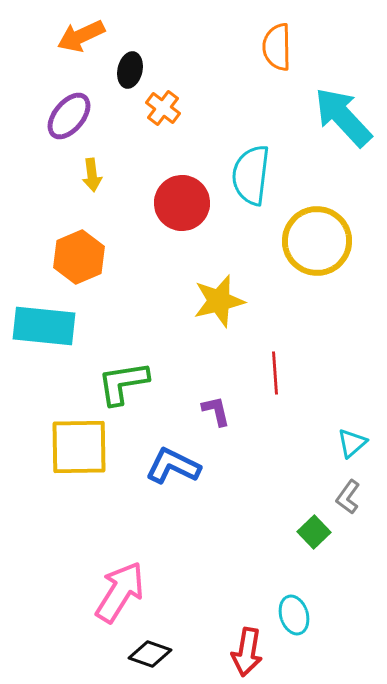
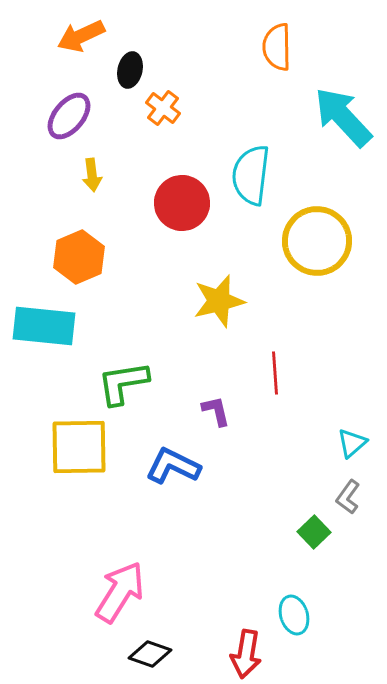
red arrow: moved 1 px left, 2 px down
